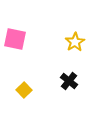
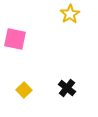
yellow star: moved 5 px left, 28 px up
black cross: moved 2 px left, 7 px down
